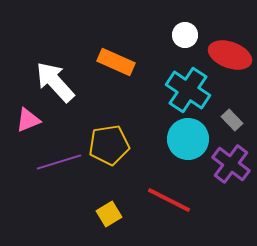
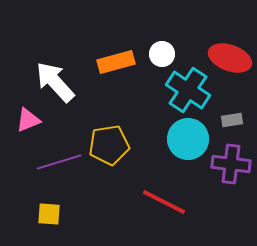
white circle: moved 23 px left, 19 px down
red ellipse: moved 3 px down
orange rectangle: rotated 39 degrees counterclockwise
gray rectangle: rotated 55 degrees counterclockwise
purple cross: rotated 30 degrees counterclockwise
red line: moved 5 px left, 2 px down
yellow square: moved 60 px left; rotated 35 degrees clockwise
